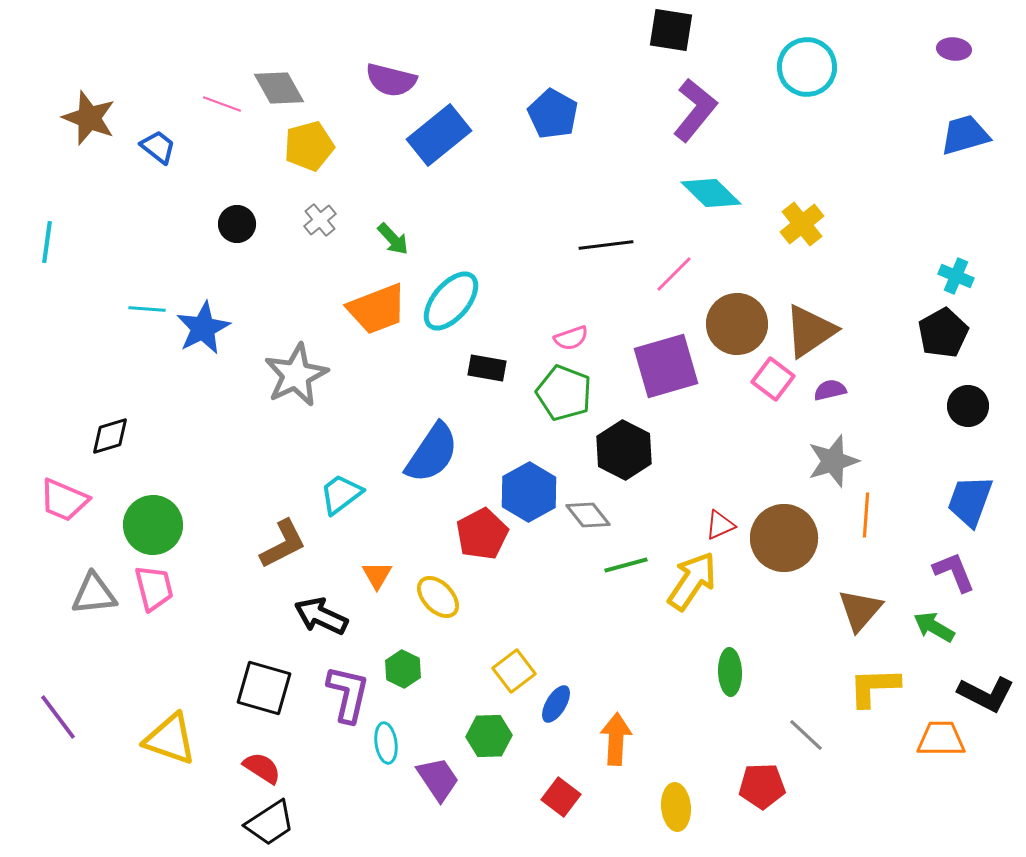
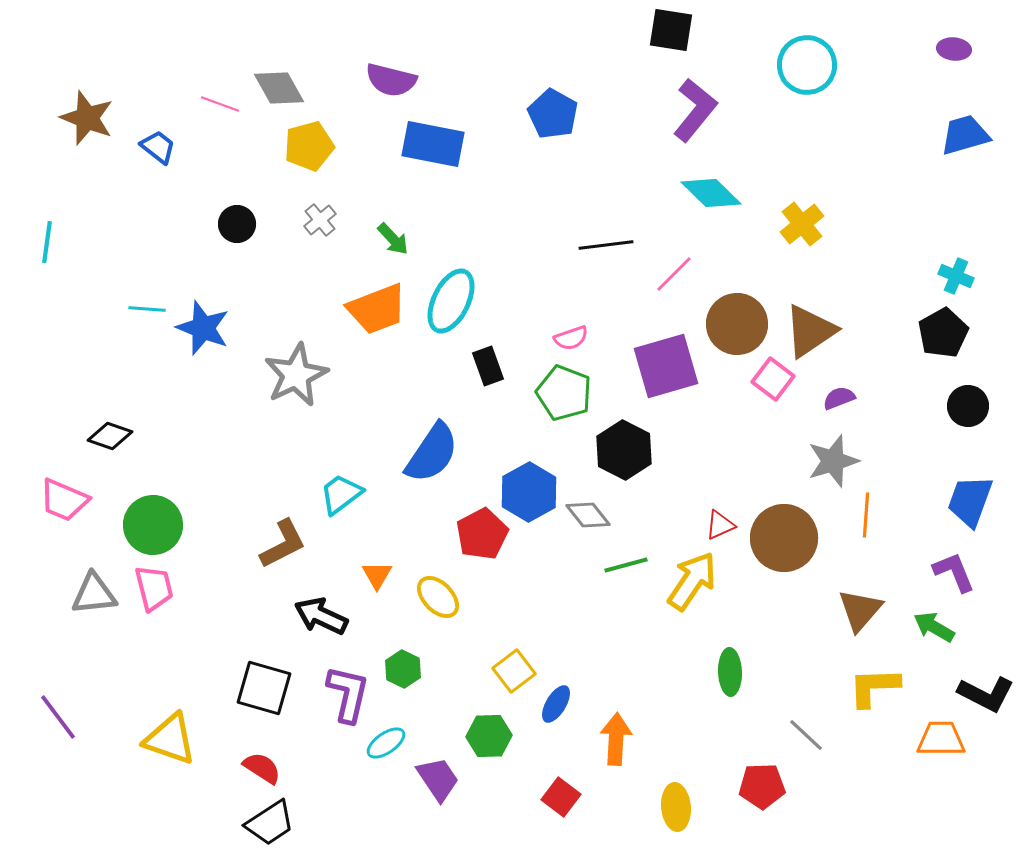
cyan circle at (807, 67): moved 2 px up
pink line at (222, 104): moved 2 px left
brown star at (89, 118): moved 2 px left
blue rectangle at (439, 135): moved 6 px left, 9 px down; rotated 50 degrees clockwise
cyan ellipse at (451, 301): rotated 14 degrees counterclockwise
blue star at (203, 328): rotated 24 degrees counterclockwise
black rectangle at (487, 368): moved 1 px right, 2 px up; rotated 60 degrees clockwise
purple semicircle at (830, 390): moved 9 px right, 8 px down; rotated 8 degrees counterclockwise
black diamond at (110, 436): rotated 36 degrees clockwise
cyan ellipse at (386, 743): rotated 63 degrees clockwise
